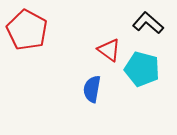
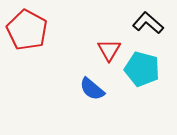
red triangle: rotated 25 degrees clockwise
blue semicircle: rotated 60 degrees counterclockwise
